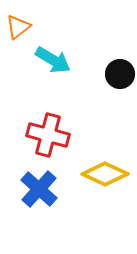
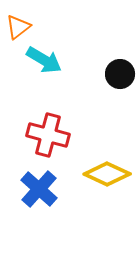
cyan arrow: moved 9 px left
yellow diamond: moved 2 px right
